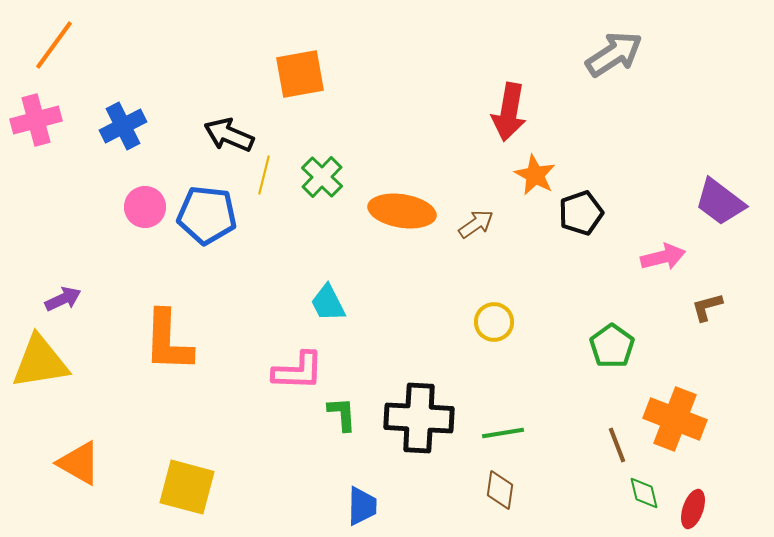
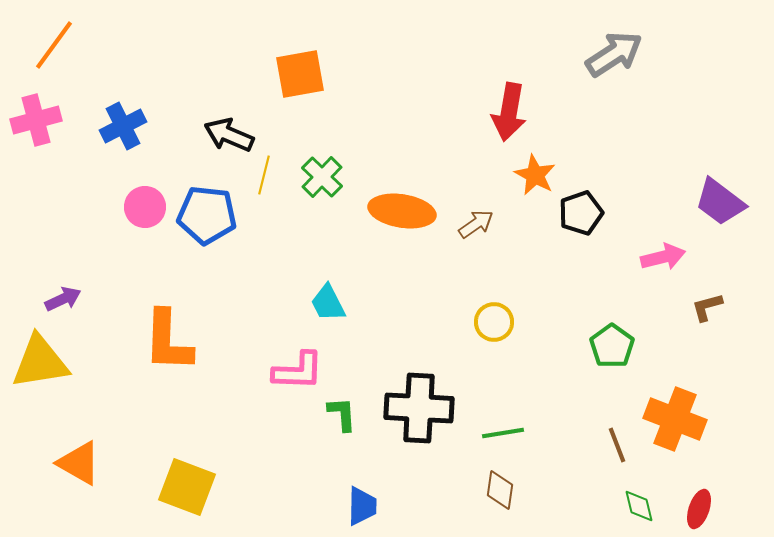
black cross: moved 10 px up
yellow square: rotated 6 degrees clockwise
green diamond: moved 5 px left, 13 px down
red ellipse: moved 6 px right
